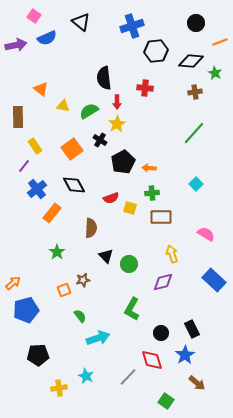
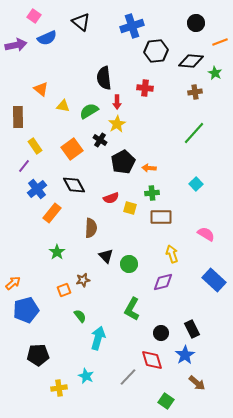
cyan arrow at (98, 338): rotated 55 degrees counterclockwise
